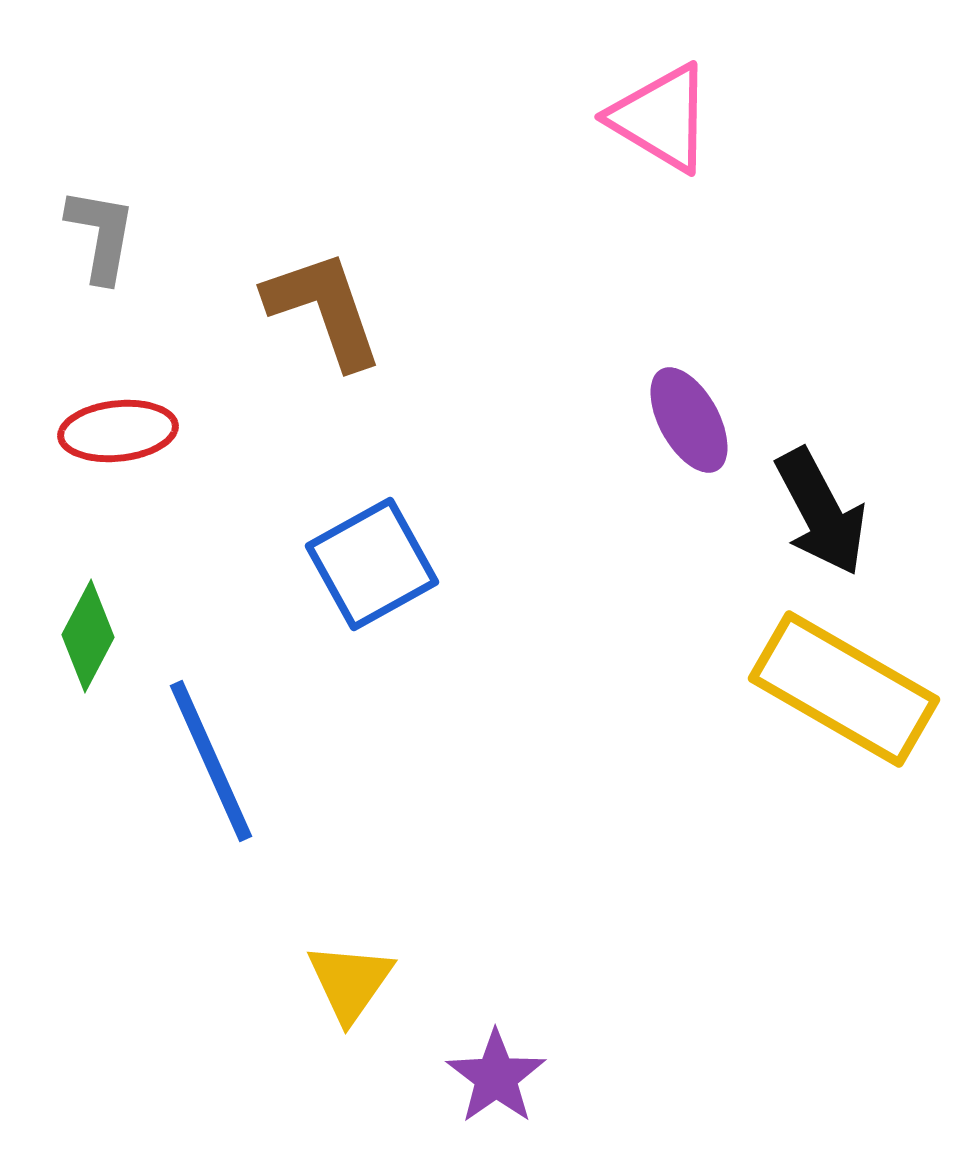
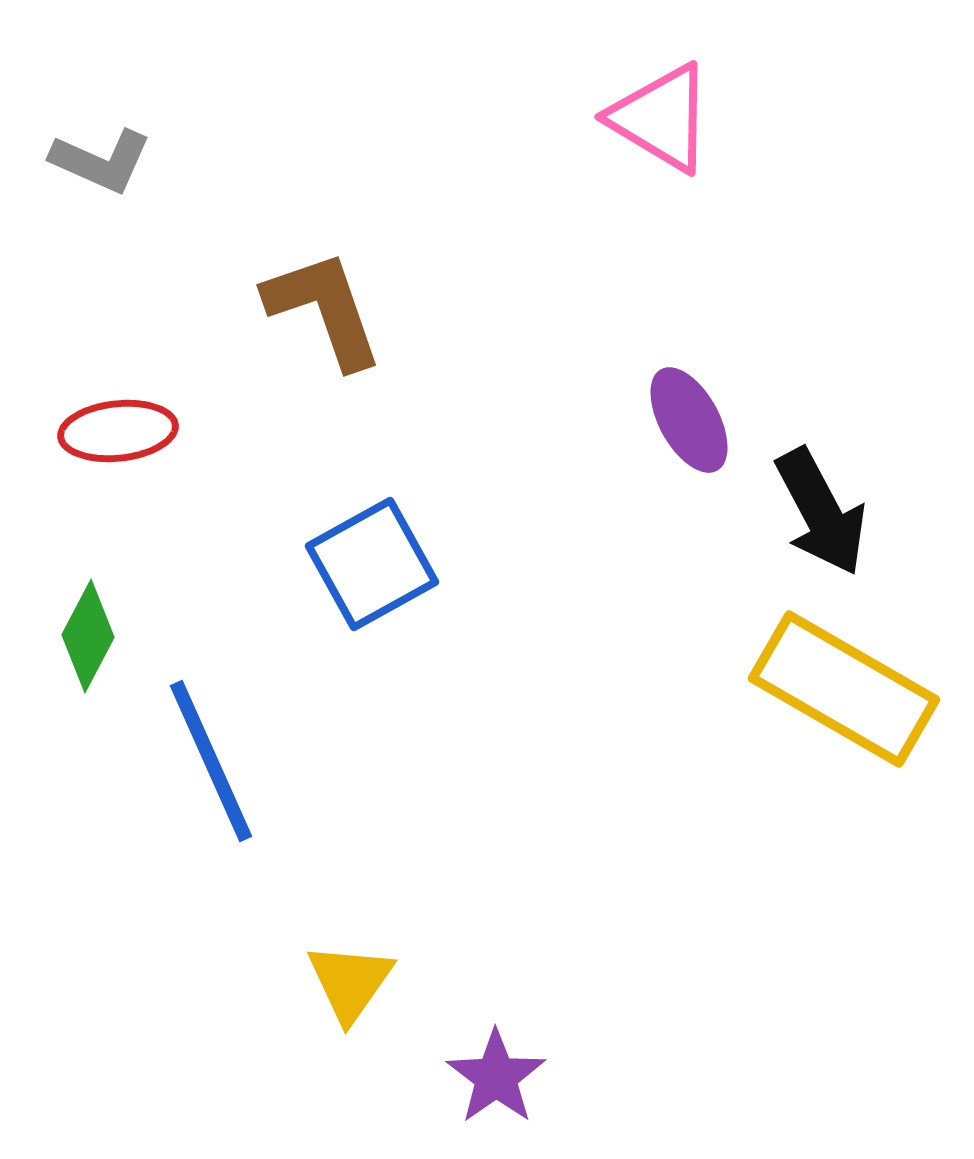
gray L-shape: moved 74 px up; rotated 104 degrees clockwise
